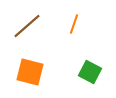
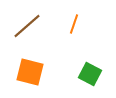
green square: moved 2 px down
